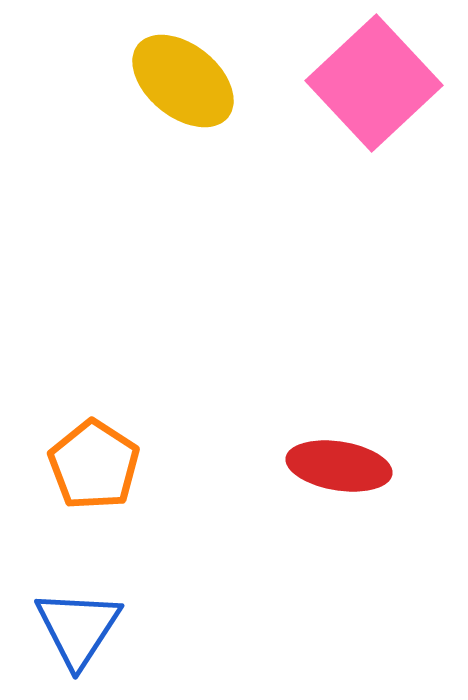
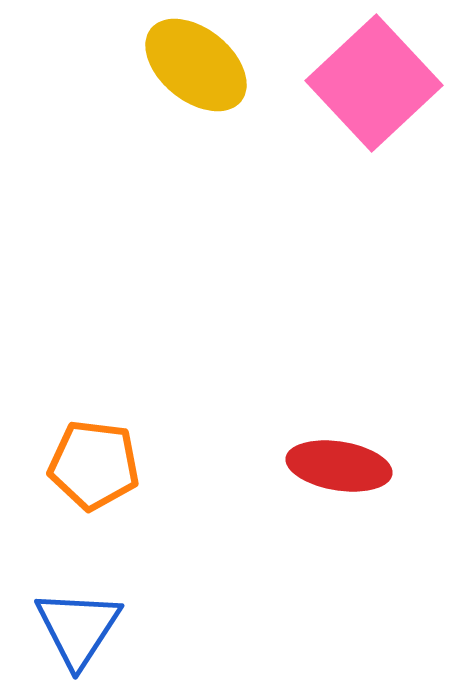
yellow ellipse: moved 13 px right, 16 px up
orange pentagon: rotated 26 degrees counterclockwise
